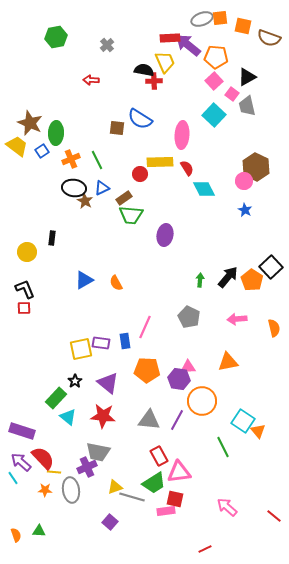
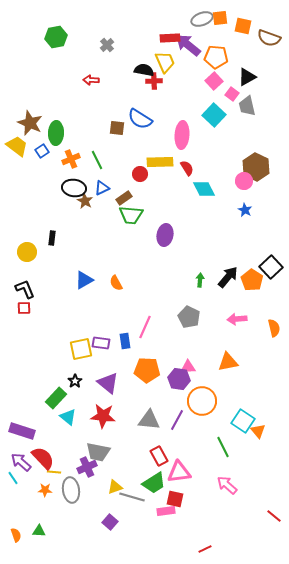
pink arrow at (227, 507): moved 22 px up
